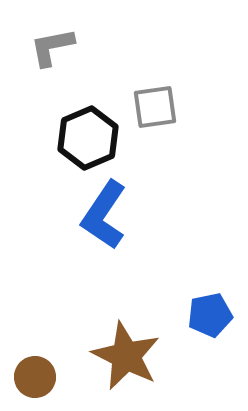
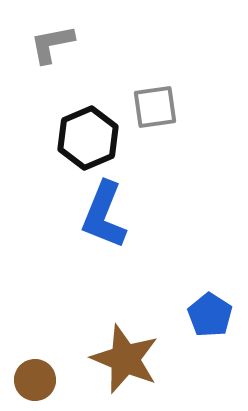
gray L-shape: moved 3 px up
blue L-shape: rotated 12 degrees counterclockwise
blue pentagon: rotated 27 degrees counterclockwise
brown star: moved 1 px left, 3 px down; rotated 4 degrees counterclockwise
brown circle: moved 3 px down
